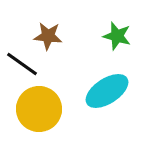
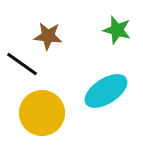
green star: moved 6 px up
cyan ellipse: moved 1 px left
yellow circle: moved 3 px right, 4 px down
